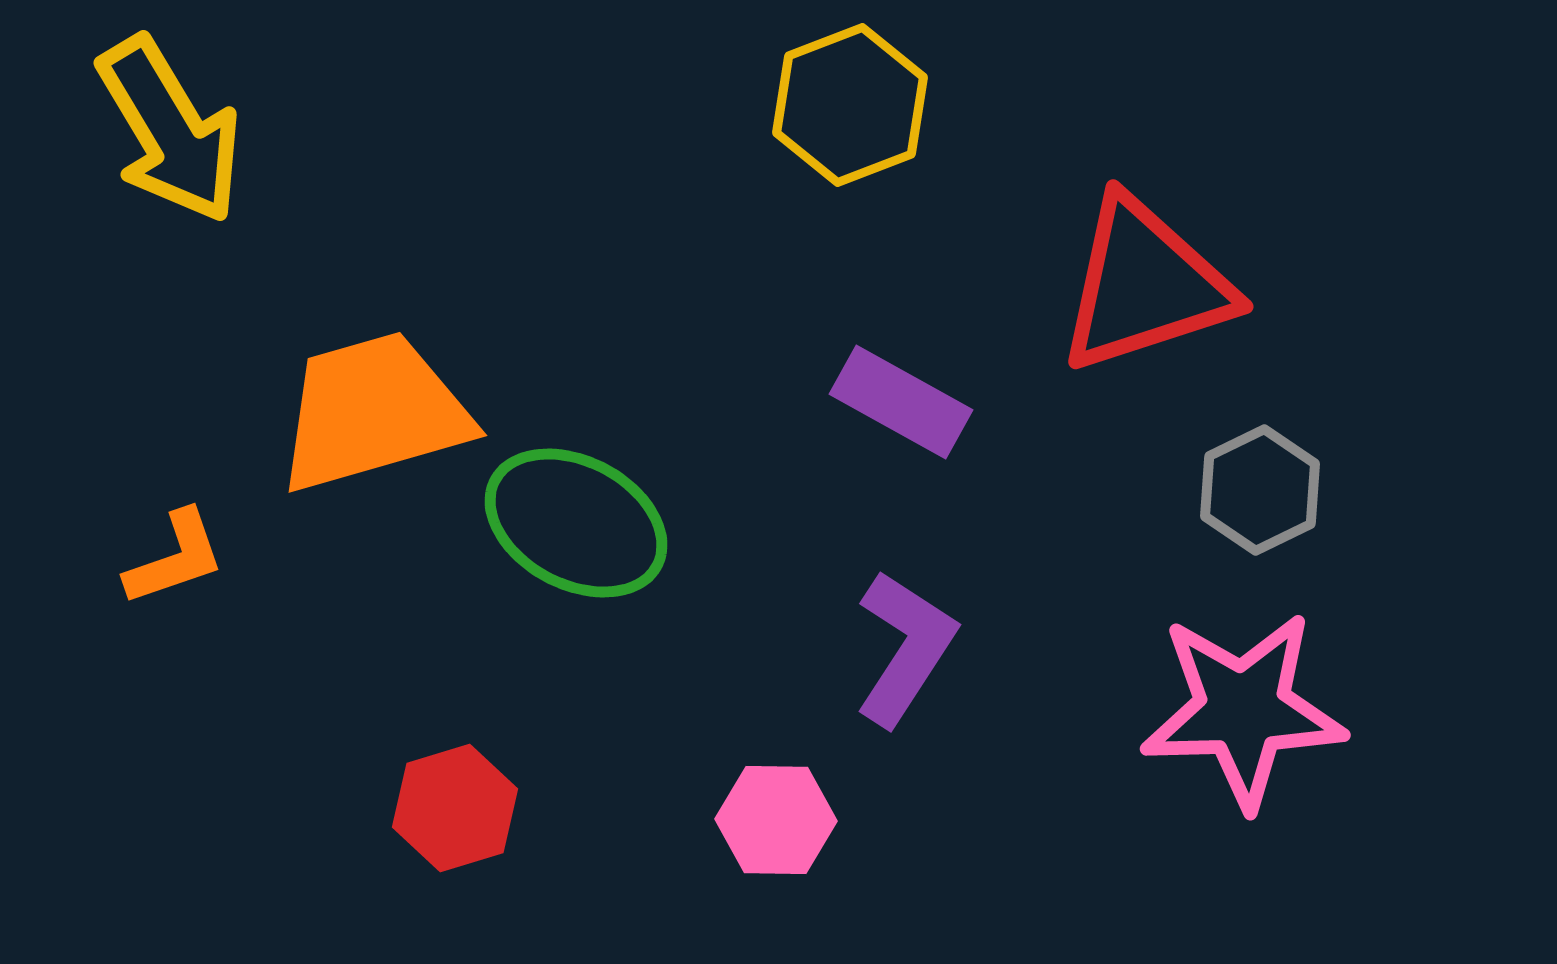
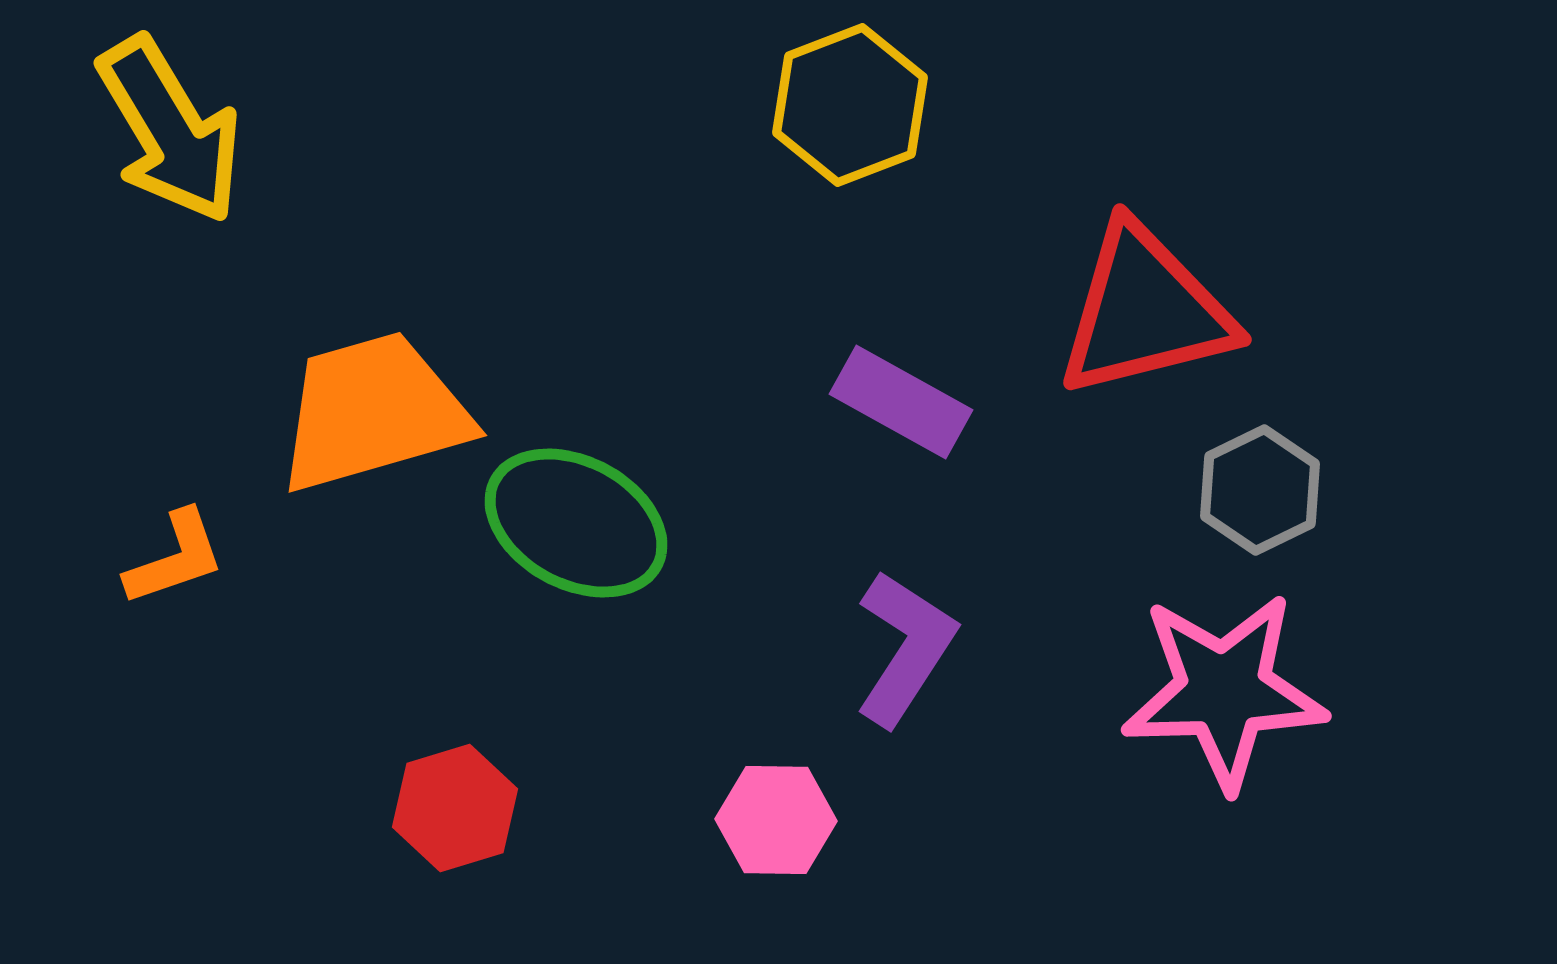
red triangle: moved 26 px down; rotated 4 degrees clockwise
pink star: moved 19 px left, 19 px up
